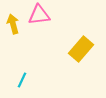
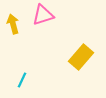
pink triangle: moved 4 px right; rotated 10 degrees counterclockwise
yellow rectangle: moved 8 px down
